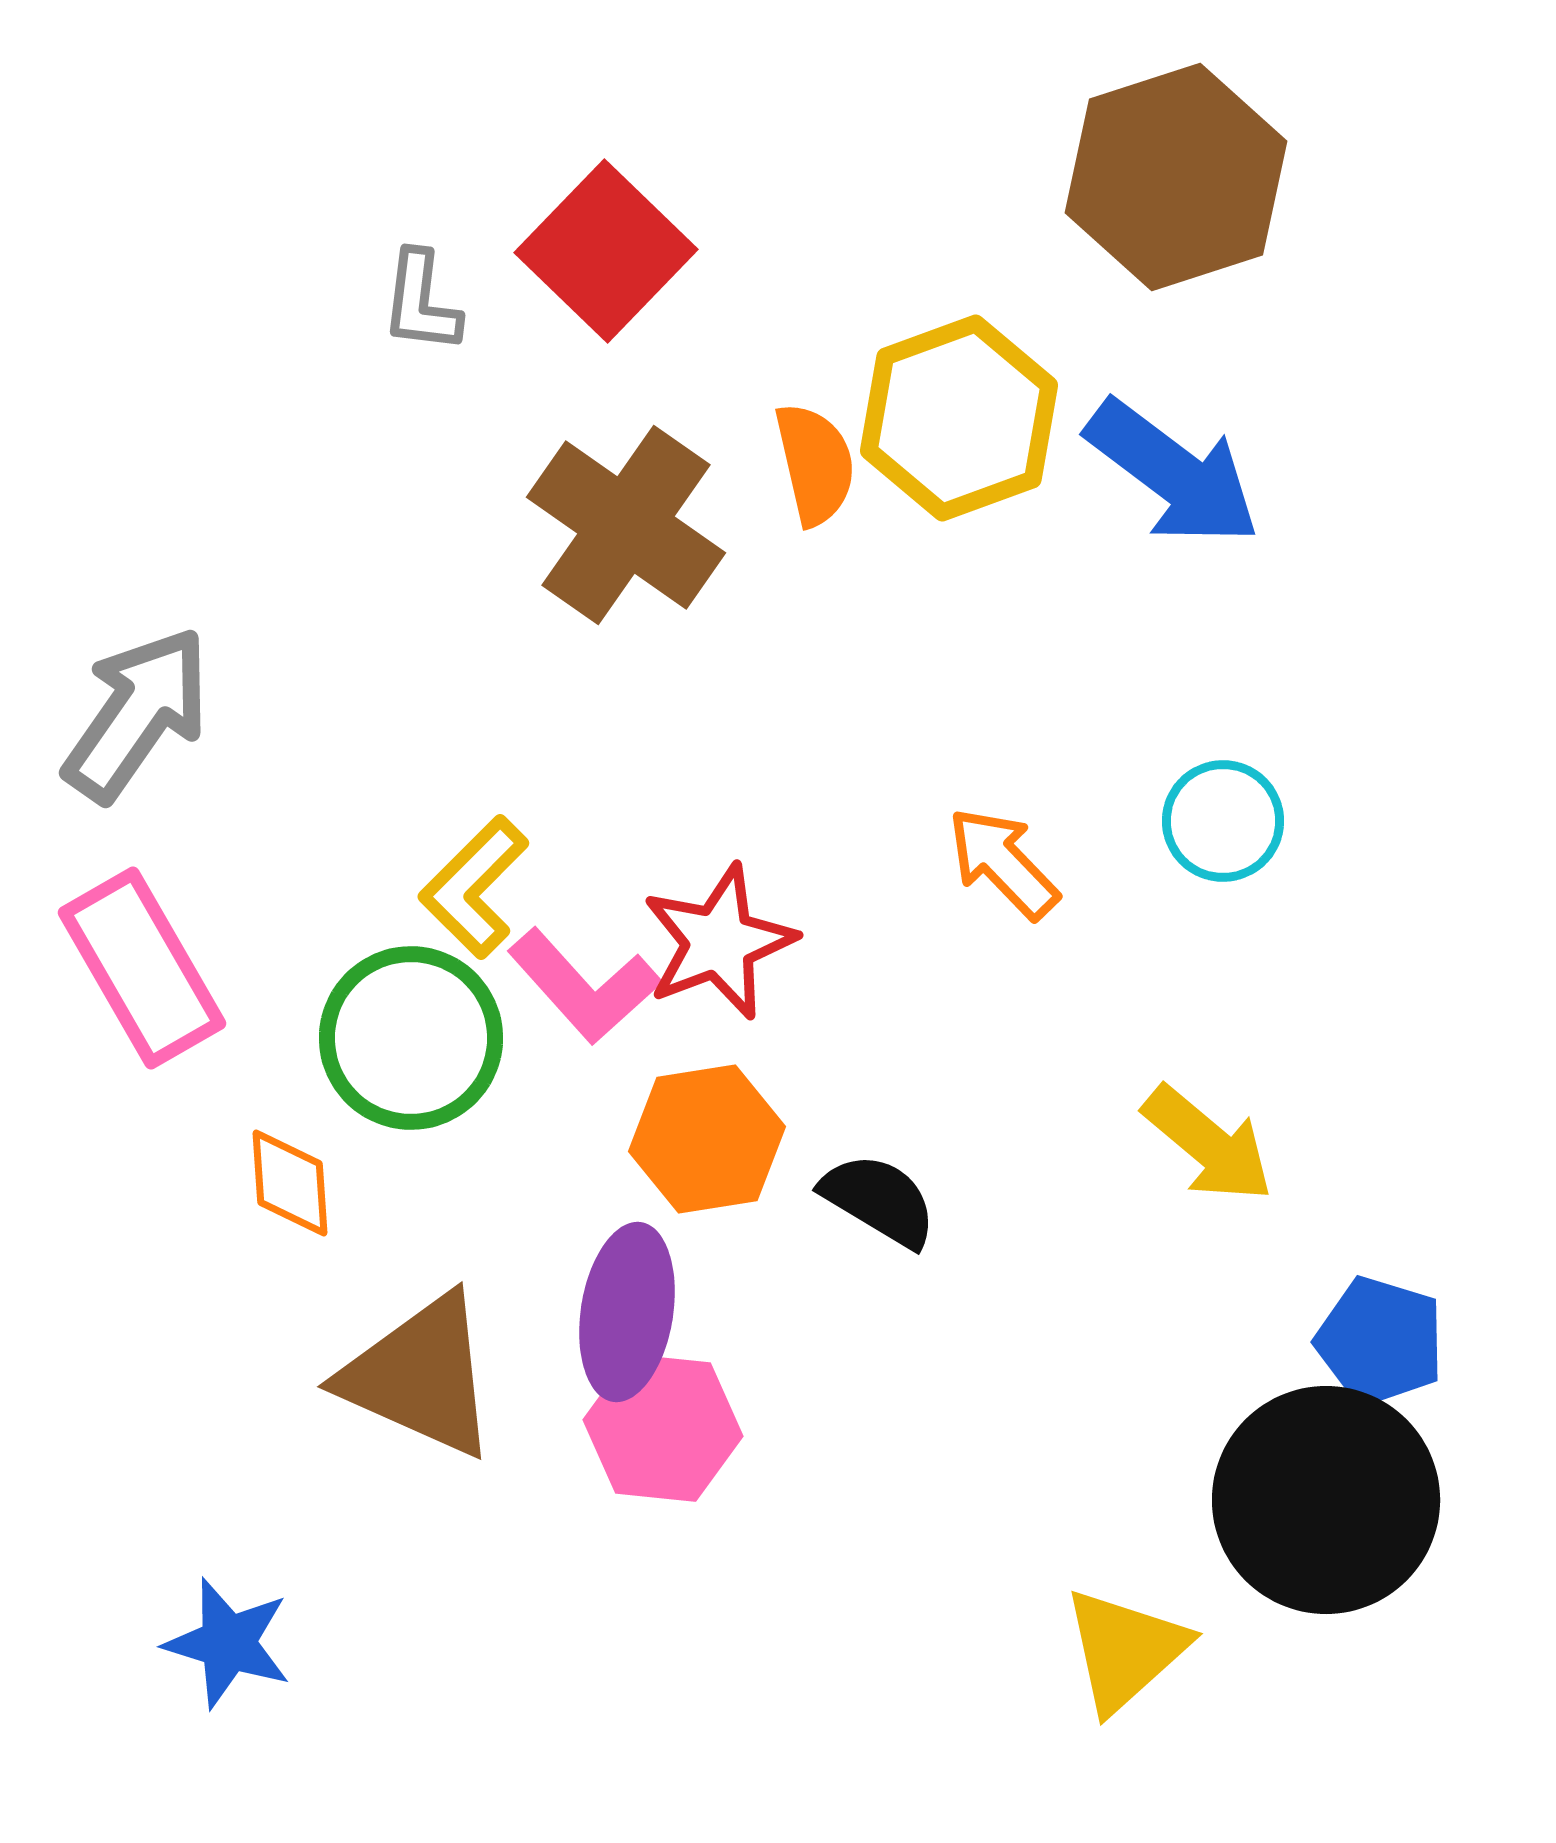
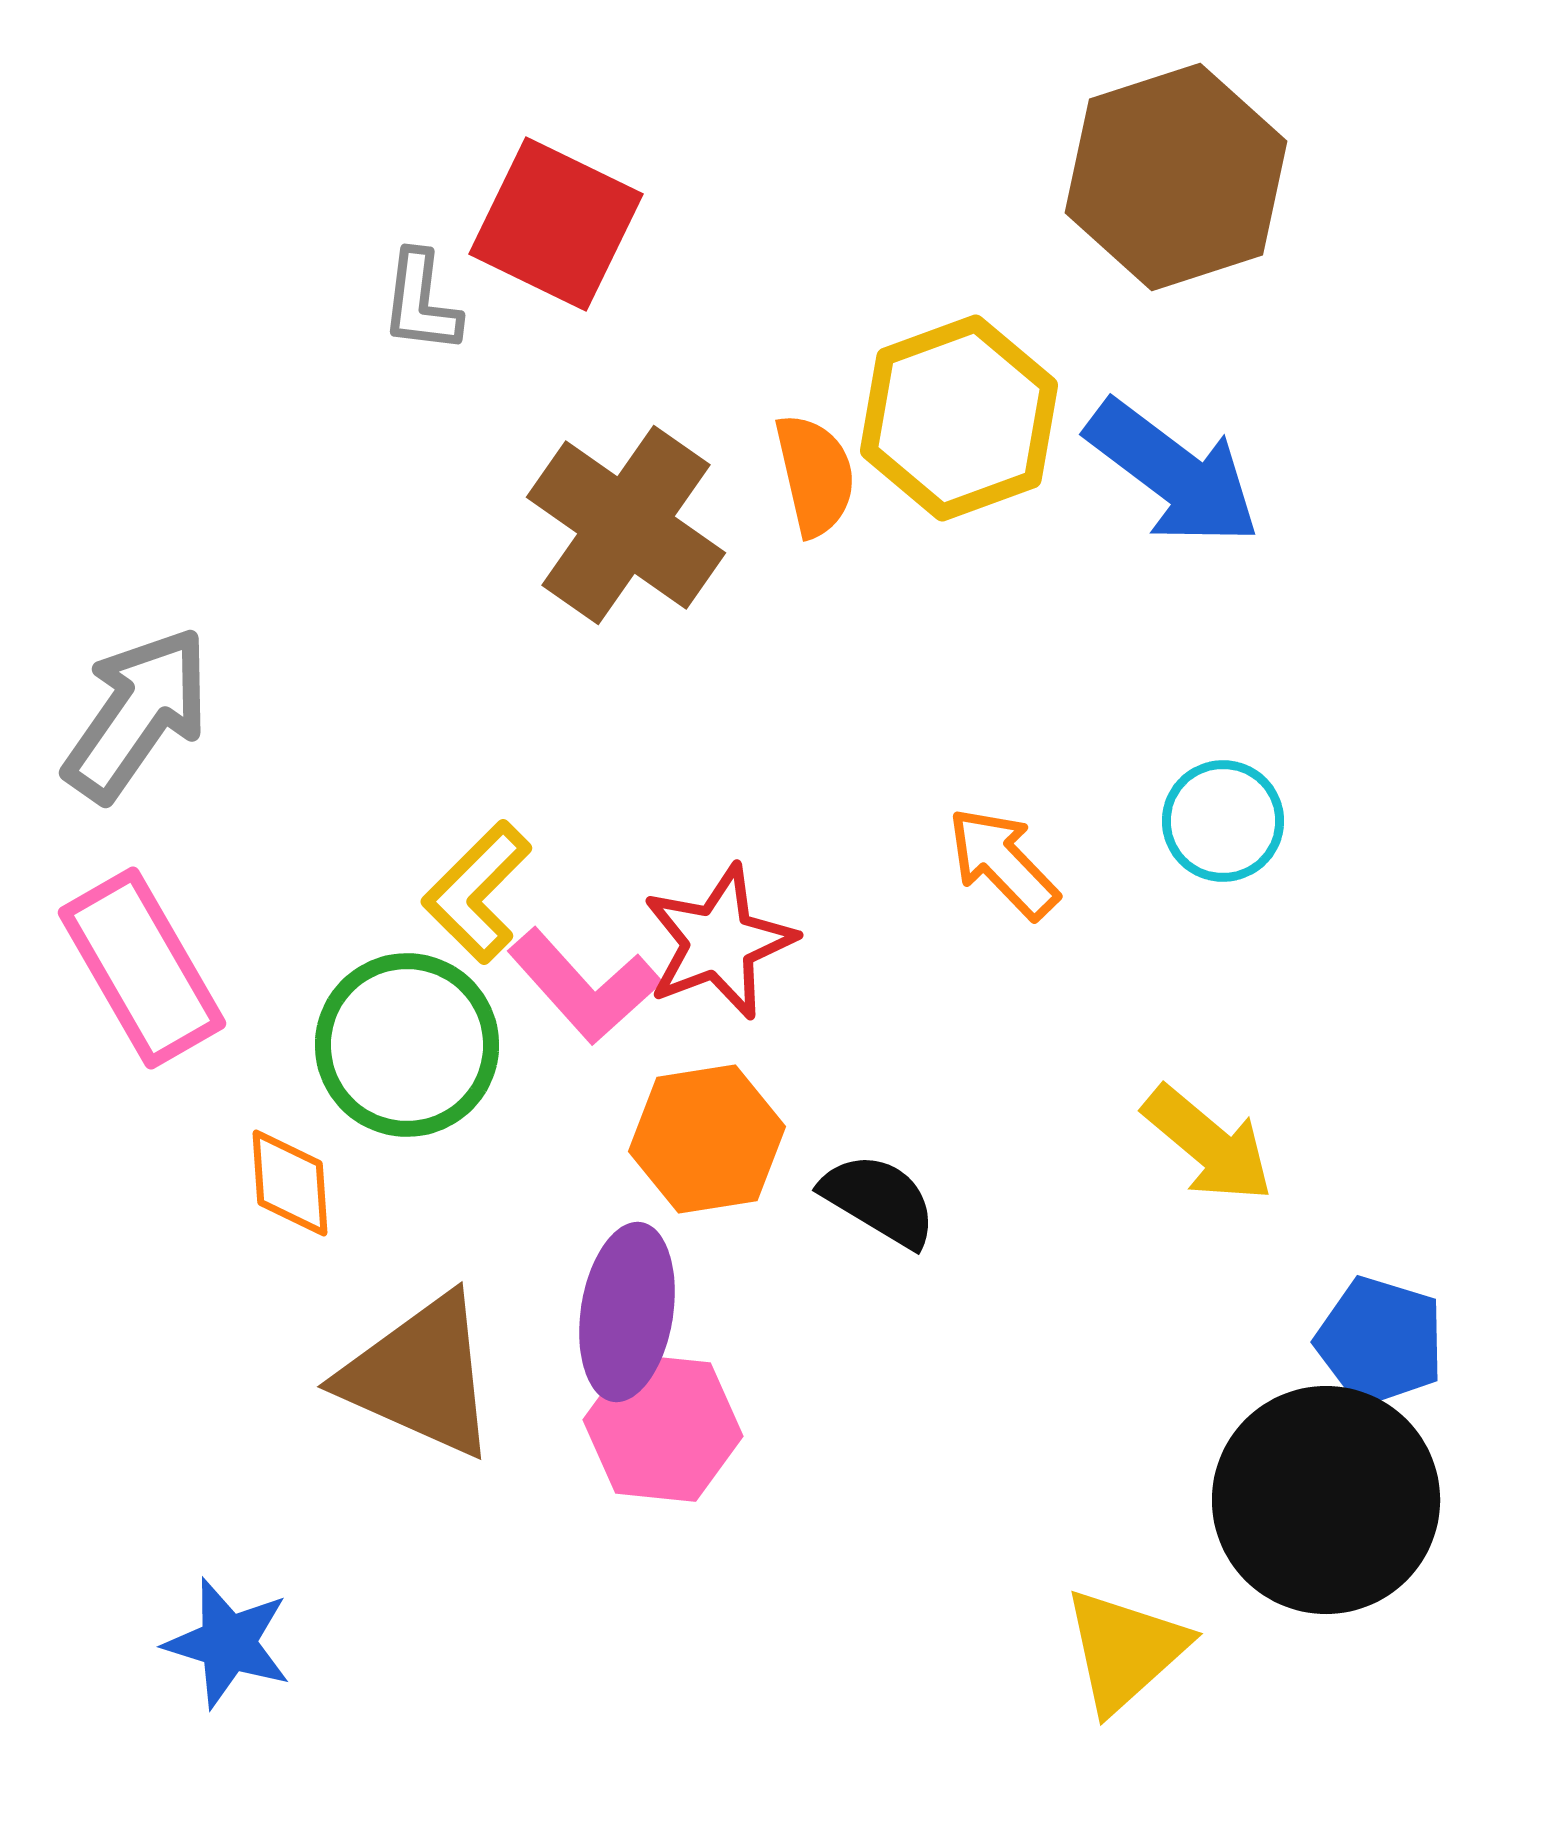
red square: moved 50 px left, 27 px up; rotated 18 degrees counterclockwise
orange semicircle: moved 11 px down
yellow L-shape: moved 3 px right, 5 px down
green circle: moved 4 px left, 7 px down
